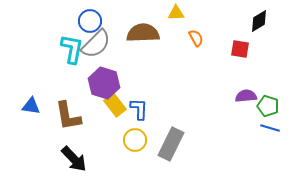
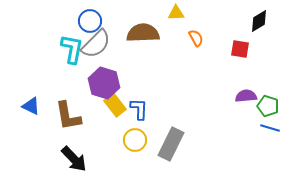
blue triangle: rotated 18 degrees clockwise
